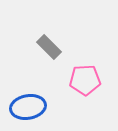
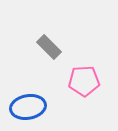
pink pentagon: moved 1 px left, 1 px down
